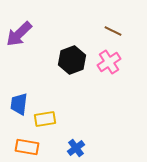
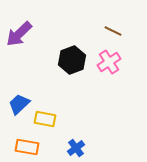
blue trapezoid: rotated 40 degrees clockwise
yellow rectangle: rotated 20 degrees clockwise
